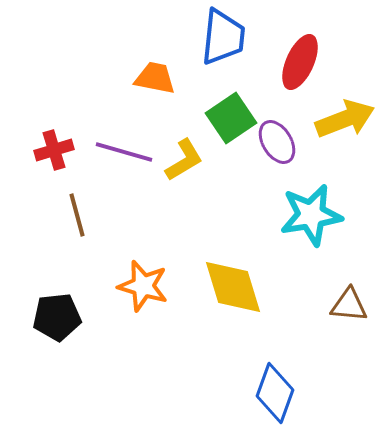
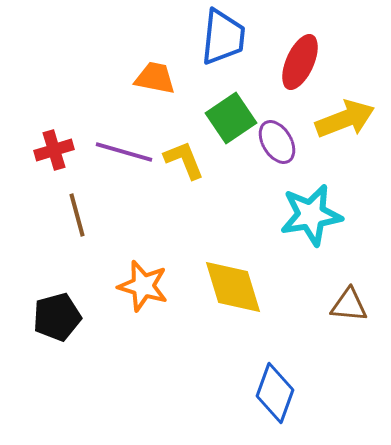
yellow L-shape: rotated 81 degrees counterclockwise
black pentagon: rotated 9 degrees counterclockwise
